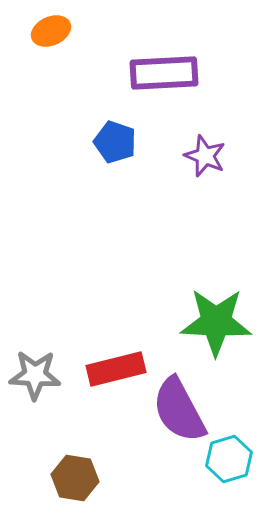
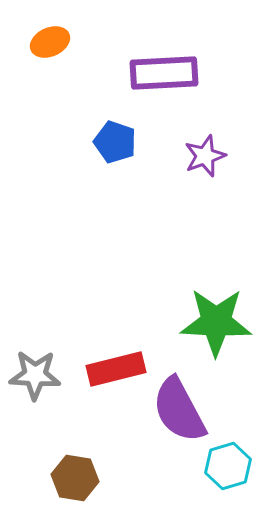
orange ellipse: moved 1 px left, 11 px down
purple star: rotated 30 degrees clockwise
cyan hexagon: moved 1 px left, 7 px down
